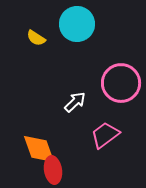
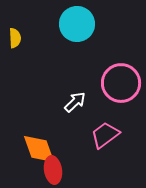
yellow semicircle: moved 21 px left; rotated 126 degrees counterclockwise
